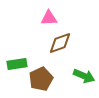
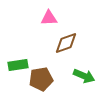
brown diamond: moved 6 px right
green rectangle: moved 1 px right, 1 px down
brown pentagon: rotated 15 degrees clockwise
